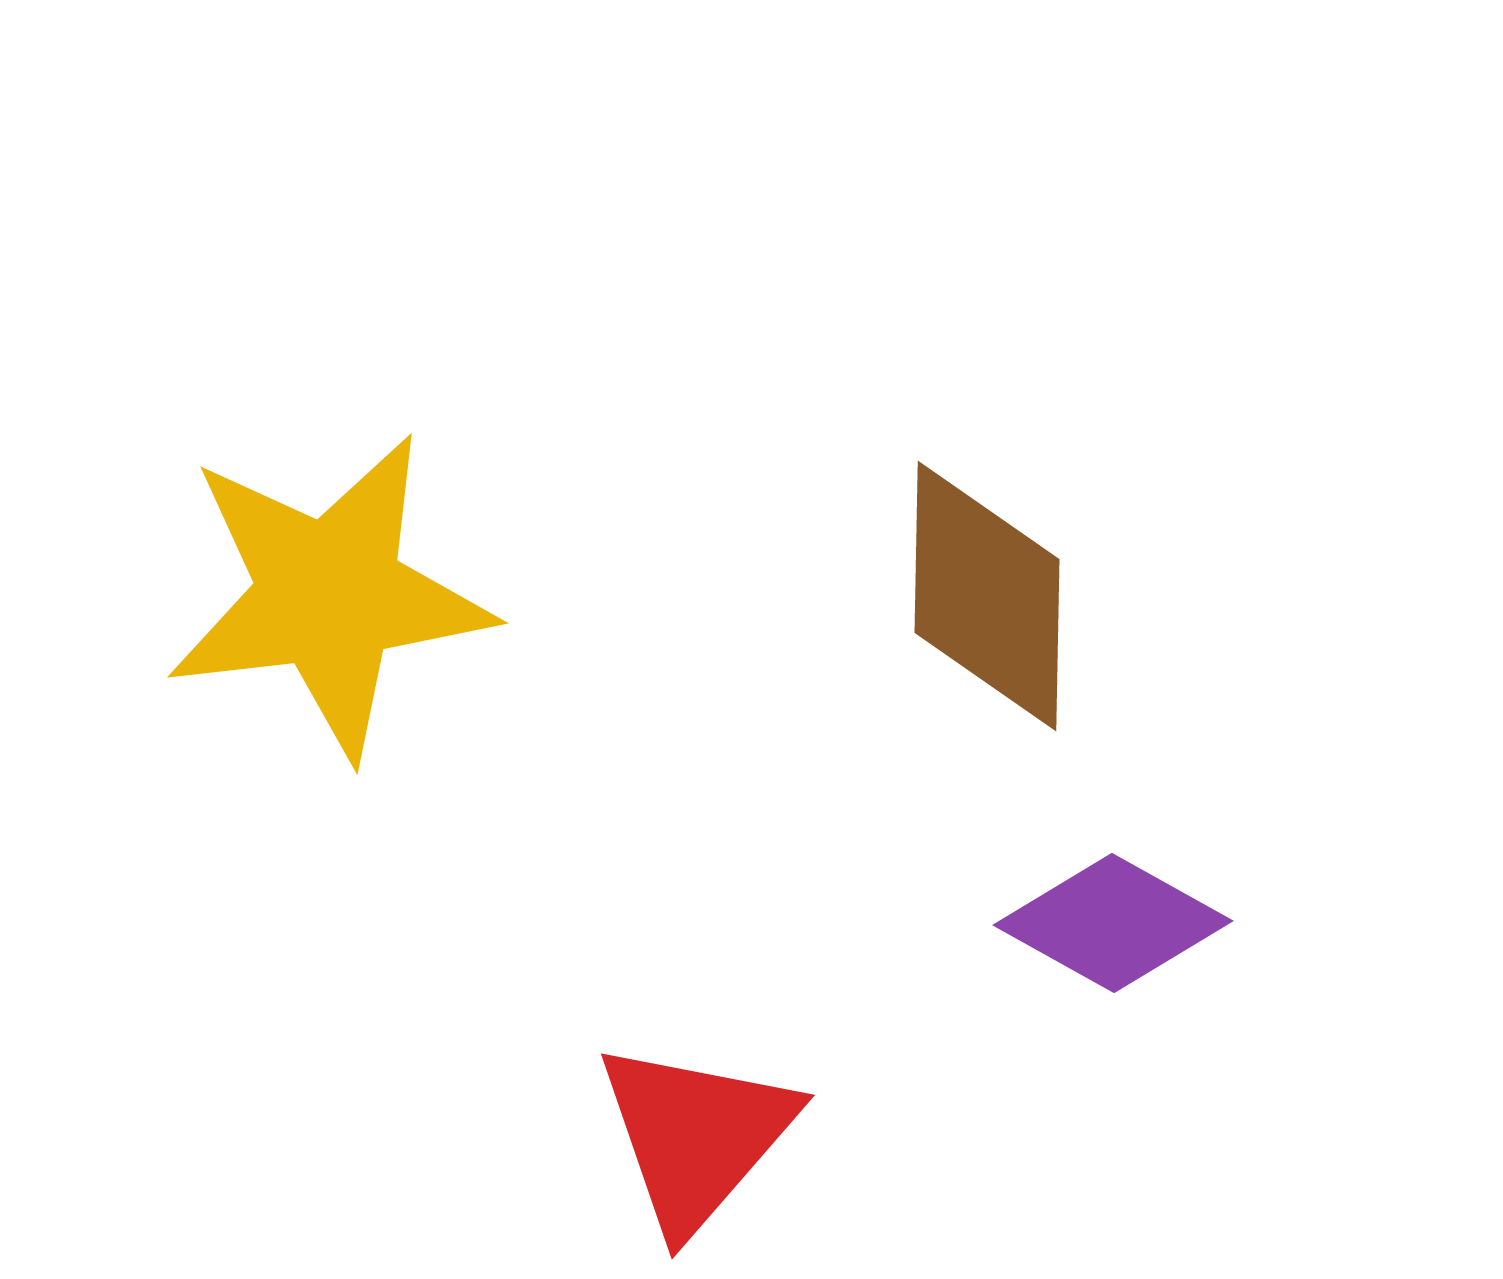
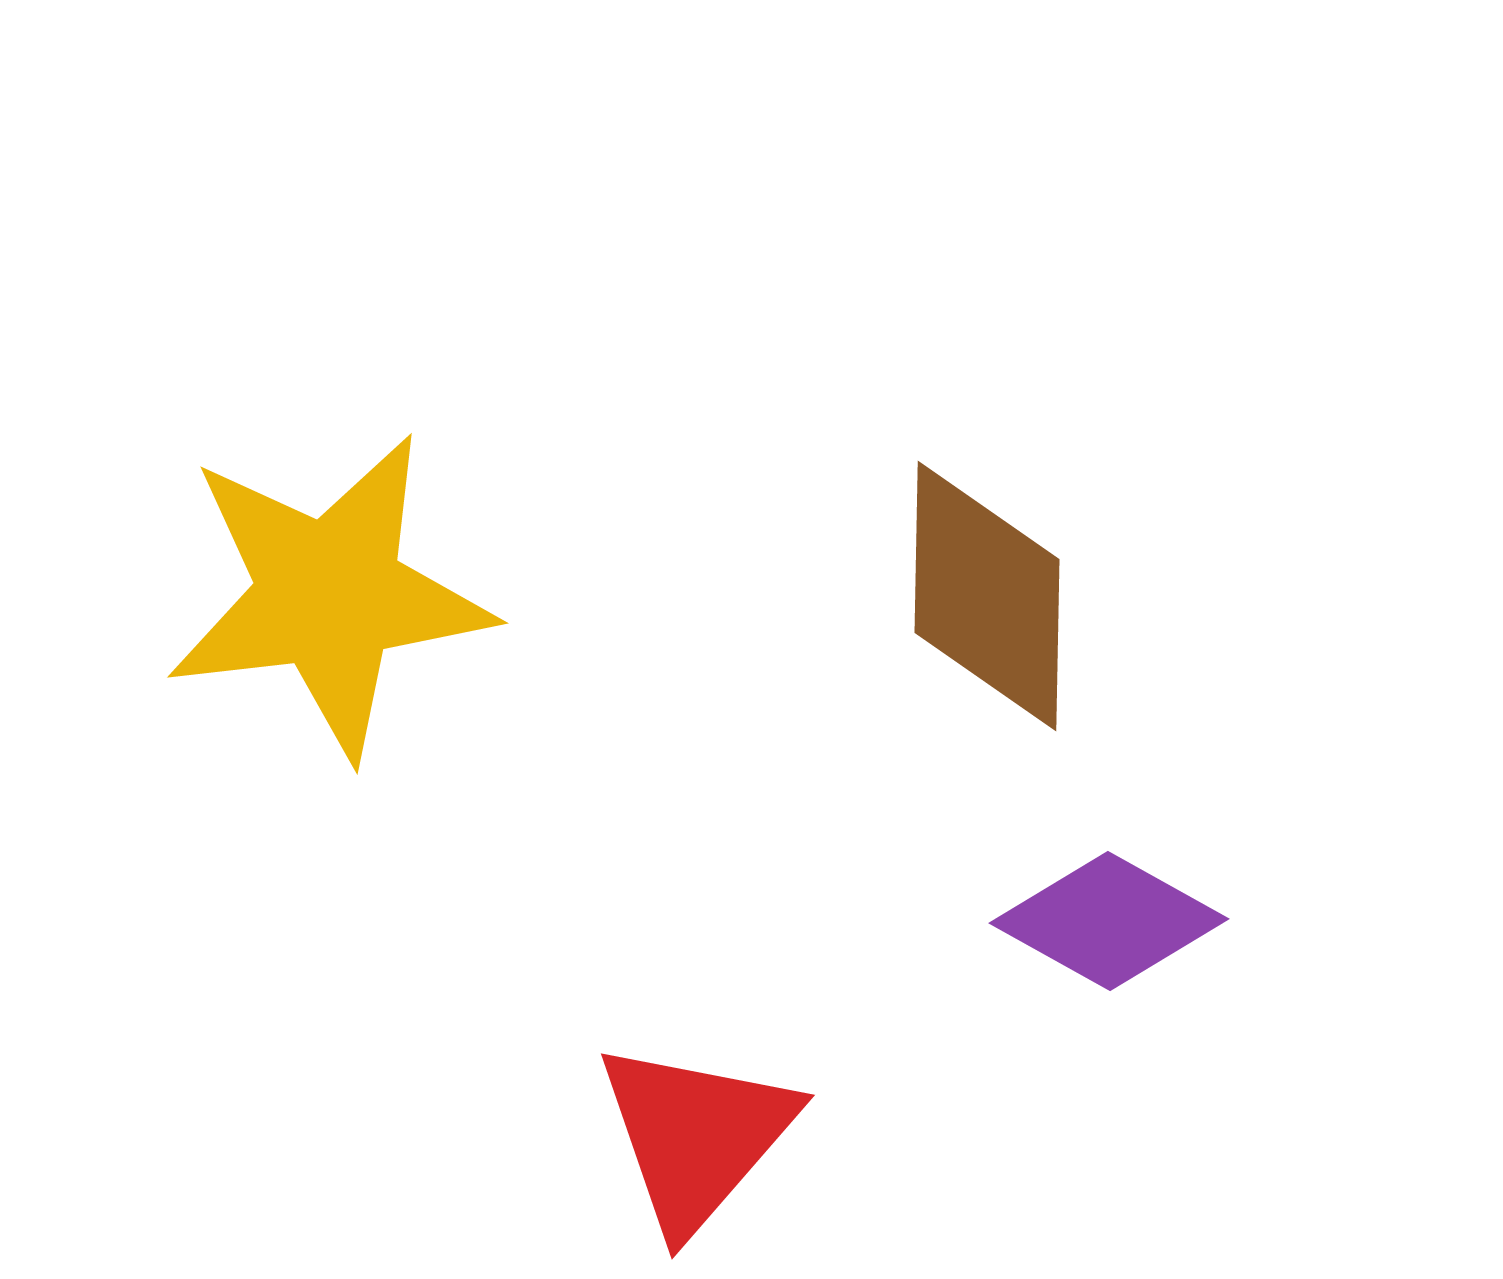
purple diamond: moved 4 px left, 2 px up
